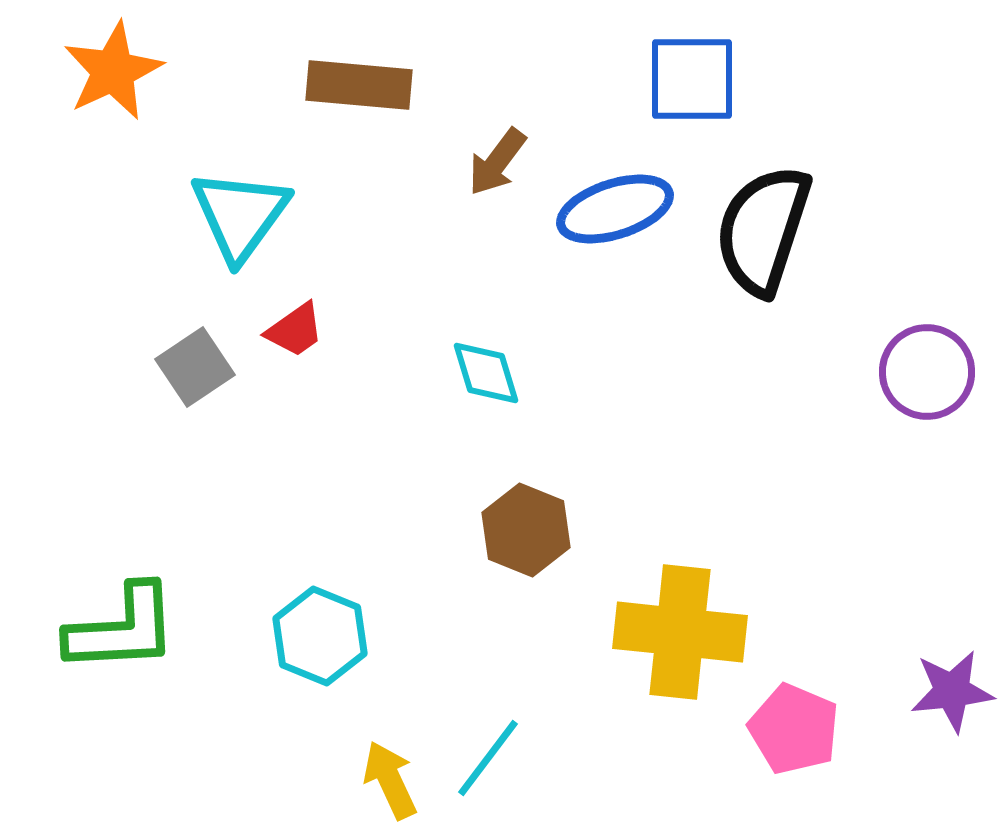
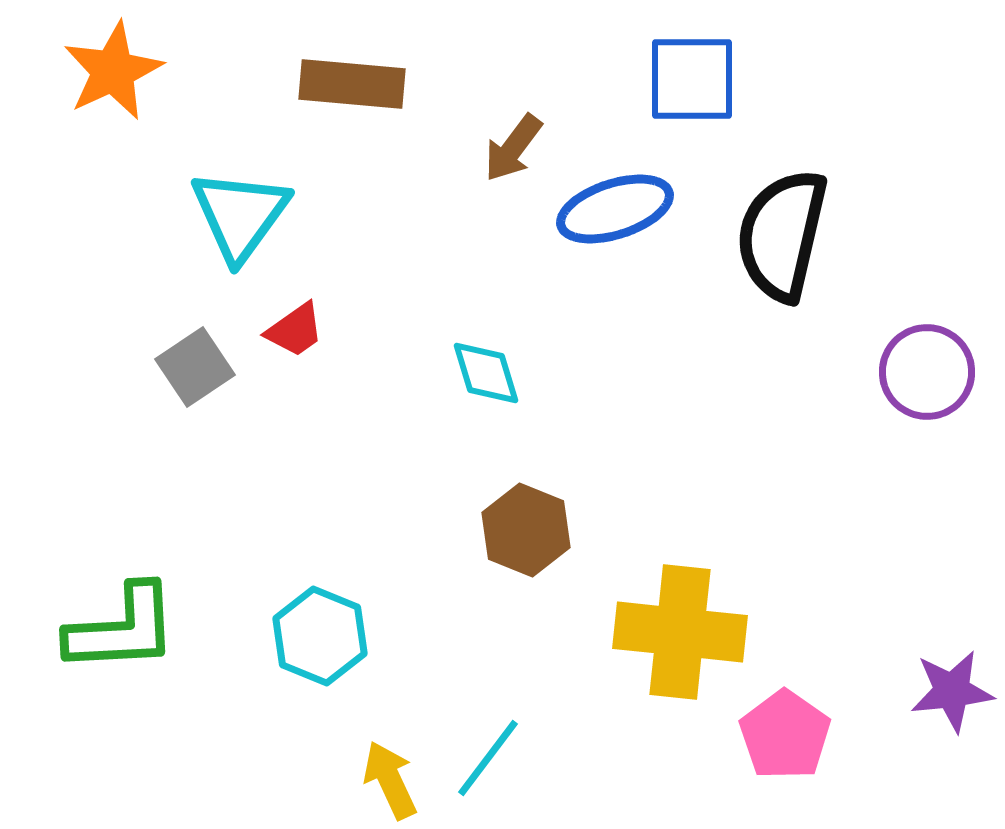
brown rectangle: moved 7 px left, 1 px up
brown arrow: moved 16 px right, 14 px up
black semicircle: moved 19 px right, 5 px down; rotated 5 degrees counterclockwise
pink pentagon: moved 9 px left, 6 px down; rotated 12 degrees clockwise
